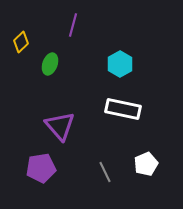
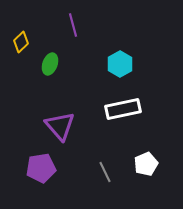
purple line: rotated 30 degrees counterclockwise
white rectangle: rotated 24 degrees counterclockwise
